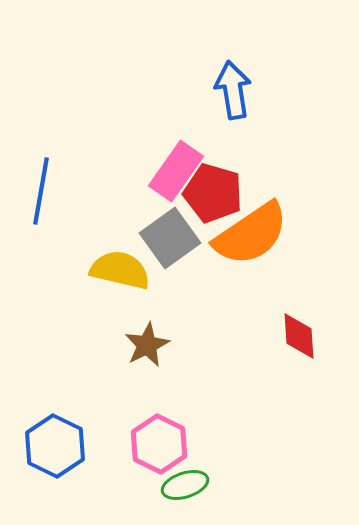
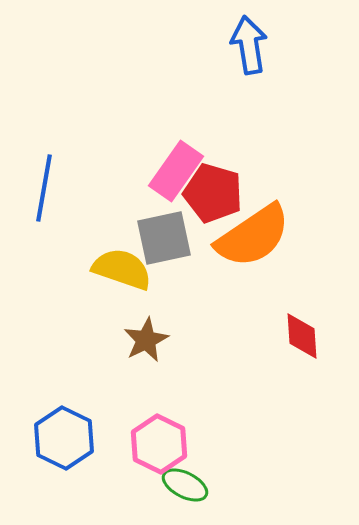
blue arrow: moved 16 px right, 45 px up
blue line: moved 3 px right, 3 px up
orange semicircle: moved 2 px right, 2 px down
gray square: moved 6 px left; rotated 24 degrees clockwise
yellow semicircle: moved 2 px right, 1 px up; rotated 6 degrees clockwise
red diamond: moved 3 px right
brown star: moved 1 px left, 5 px up
blue hexagon: moved 9 px right, 8 px up
green ellipse: rotated 45 degrees clockwise
